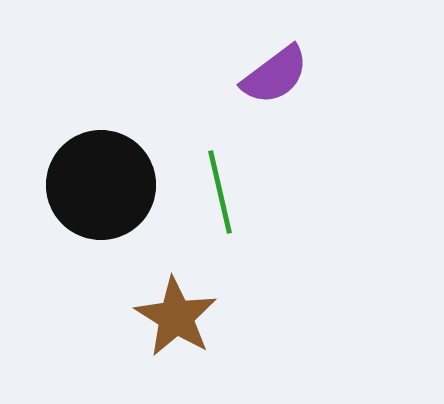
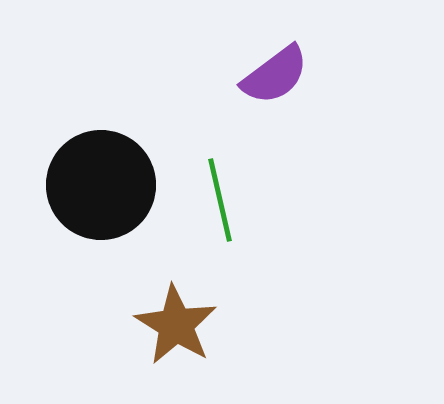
green line: moved 8 px down
brown star: moved 8 px down
